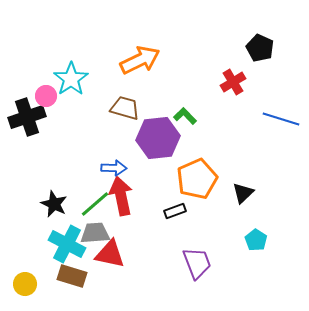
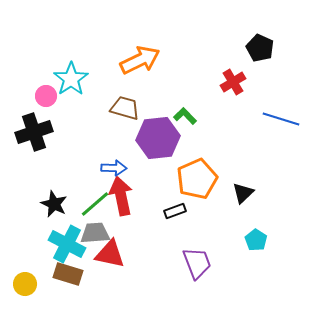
black cross: moved 7 px right, 15 px down
brown rectangle: moved 4 px left, 2 px up
